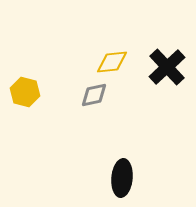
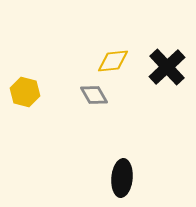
yellow diamond: moved 1 px right, 1 px up
gray diamond: rotated 72 degrees clockwise
